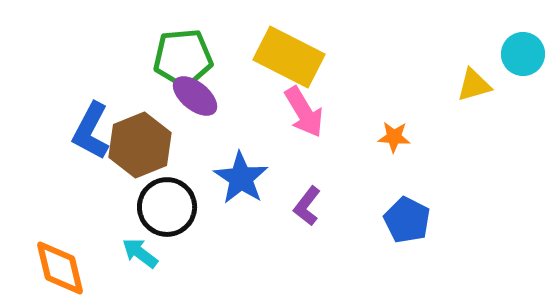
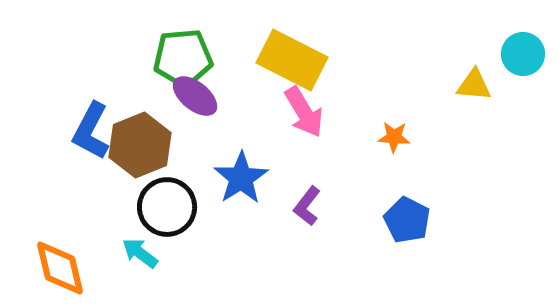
yellow rectangle: moved 3 px right, 3 px down
yellow triangle: rotated 21 degrees clockwise
blue star: rotated 6 degrees clockwise
